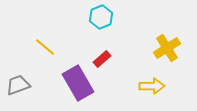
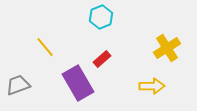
yellow line: rotated 10 degrees clockwise
